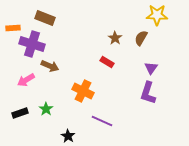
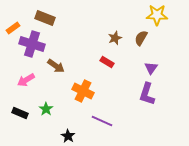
orange rectangle: rotated 32 degrees counterclockwise
brown star: rotated 16 degrees clockwise
brown arrow: moved 6 px right; rotated 12 degrees clockwise
purple L-shape: moved 1 px left, 1 px down
black rectangle: rotated 42 degrees clockwise
